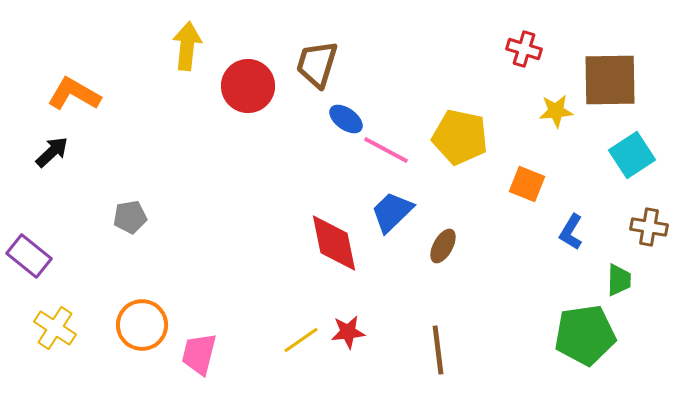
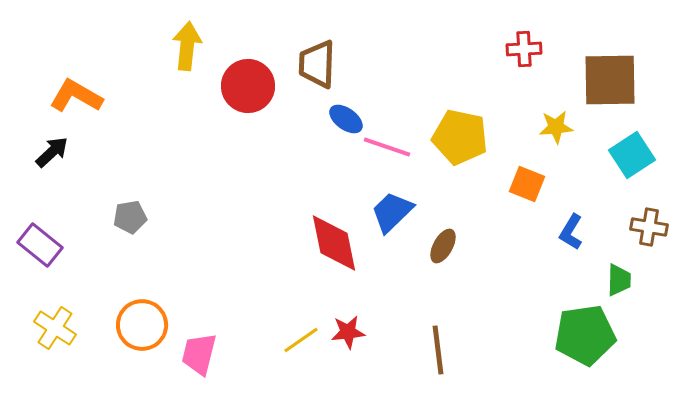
red cross: rotated 20 degrees counterclockwise
brown trapezoid: rotated 15 degrees counterclockwise
orange L-shape: moved 2 px right, 2 px down
yellow star: moved 16 px down
pink line: moved 1 px right, 3 px up; rotated 9 degrees counterclockwise
purple rectangle: moved 11 px right, 11 px up
